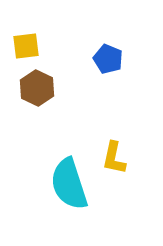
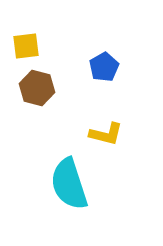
blue pentagon: moved 4 px left, 8 px down; rotated 20 degrees clockwise
brown hexagon: rotated 12 degrees counterclockwise
yellow L-shape: moved 8 px left, 24 px up; rotated 88 degrees counterclockwise
